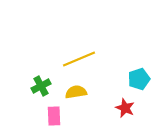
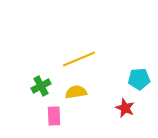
cyan pentagon: rotated 15 degrees clockwise
